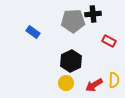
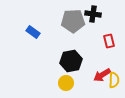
black cross: rotated 14 degrees clockwise
red rectangle: rotated 48 degrees clockwise
black hexagon: rotated 15 degrees clockwise
red arrow: moved 8 px right, 10 px up
